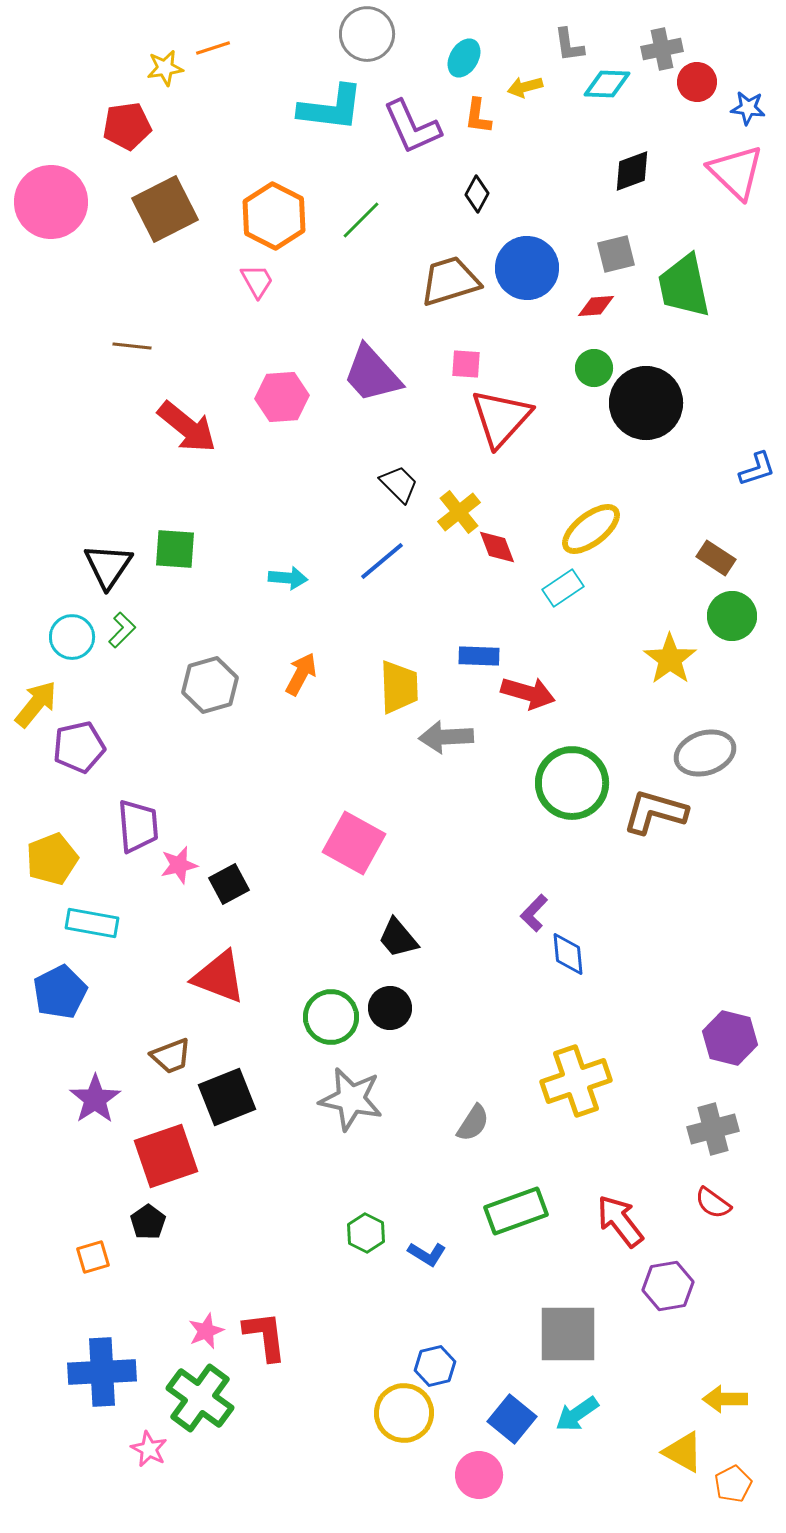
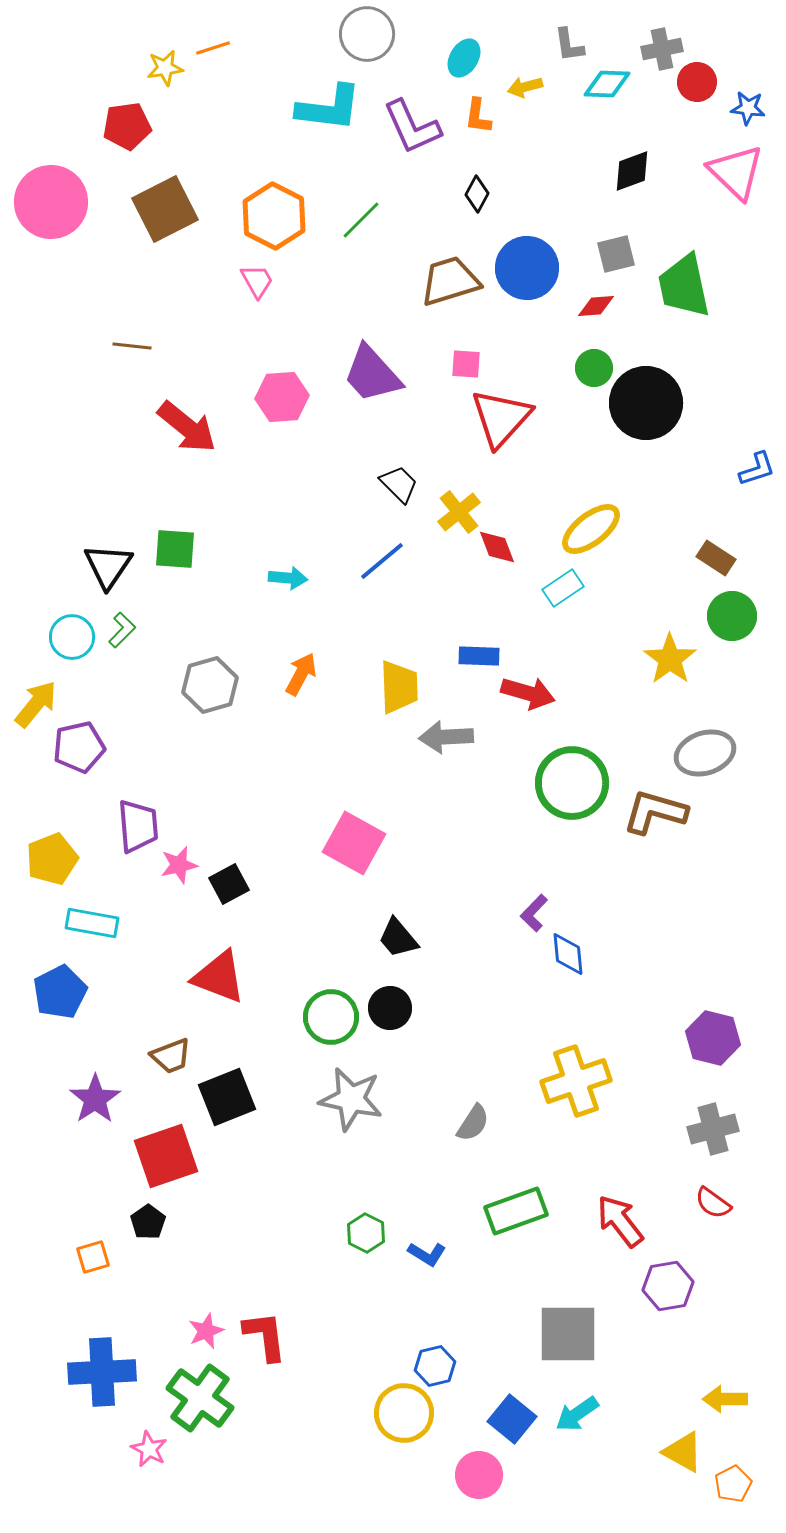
cyan L-shape at (331, 108): moved 2 px left
purple hexagon at (730, 1038): moved 17 px left
